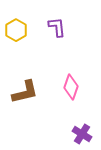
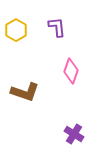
pink diamond: moved 16 px up
brown L-shape: rotated 32 degrees clockwise
purple cross: moved 8 px left
